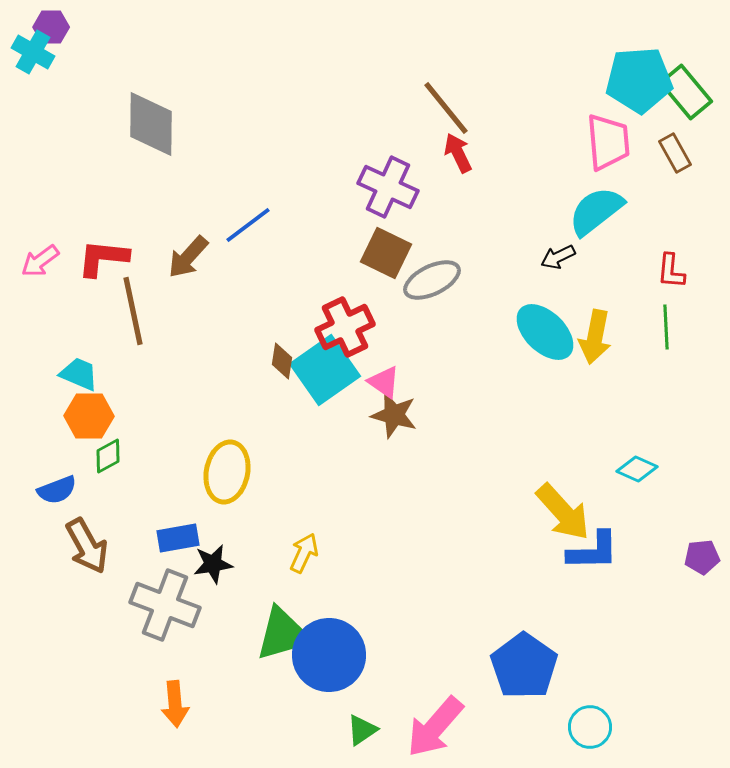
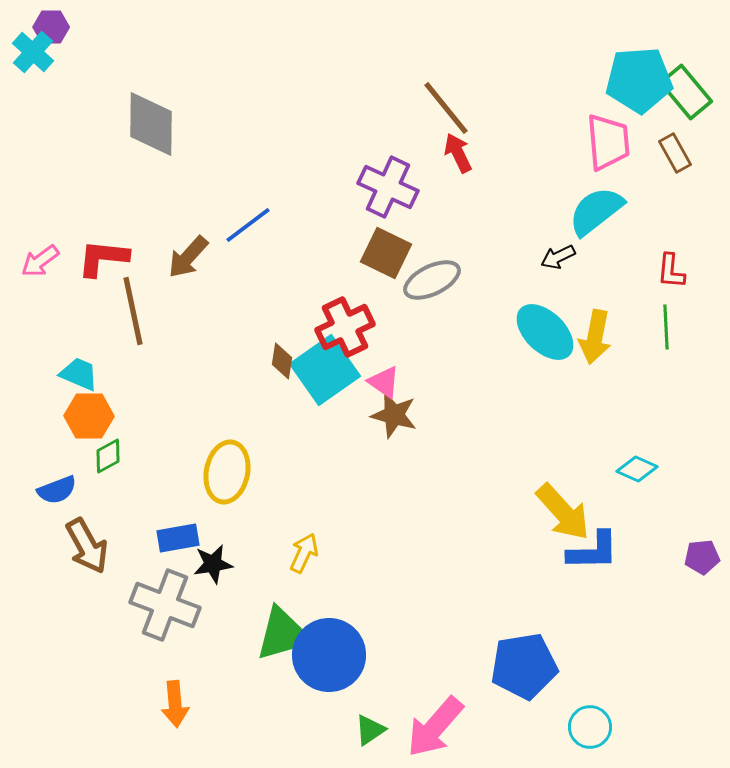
cyan cross at (33, 52): rotated 12 degrees clockwise
blue pentagon at (524, 666): rotated 28 degrees clockwise
green triangle at (362, 730): moved 8 px right
